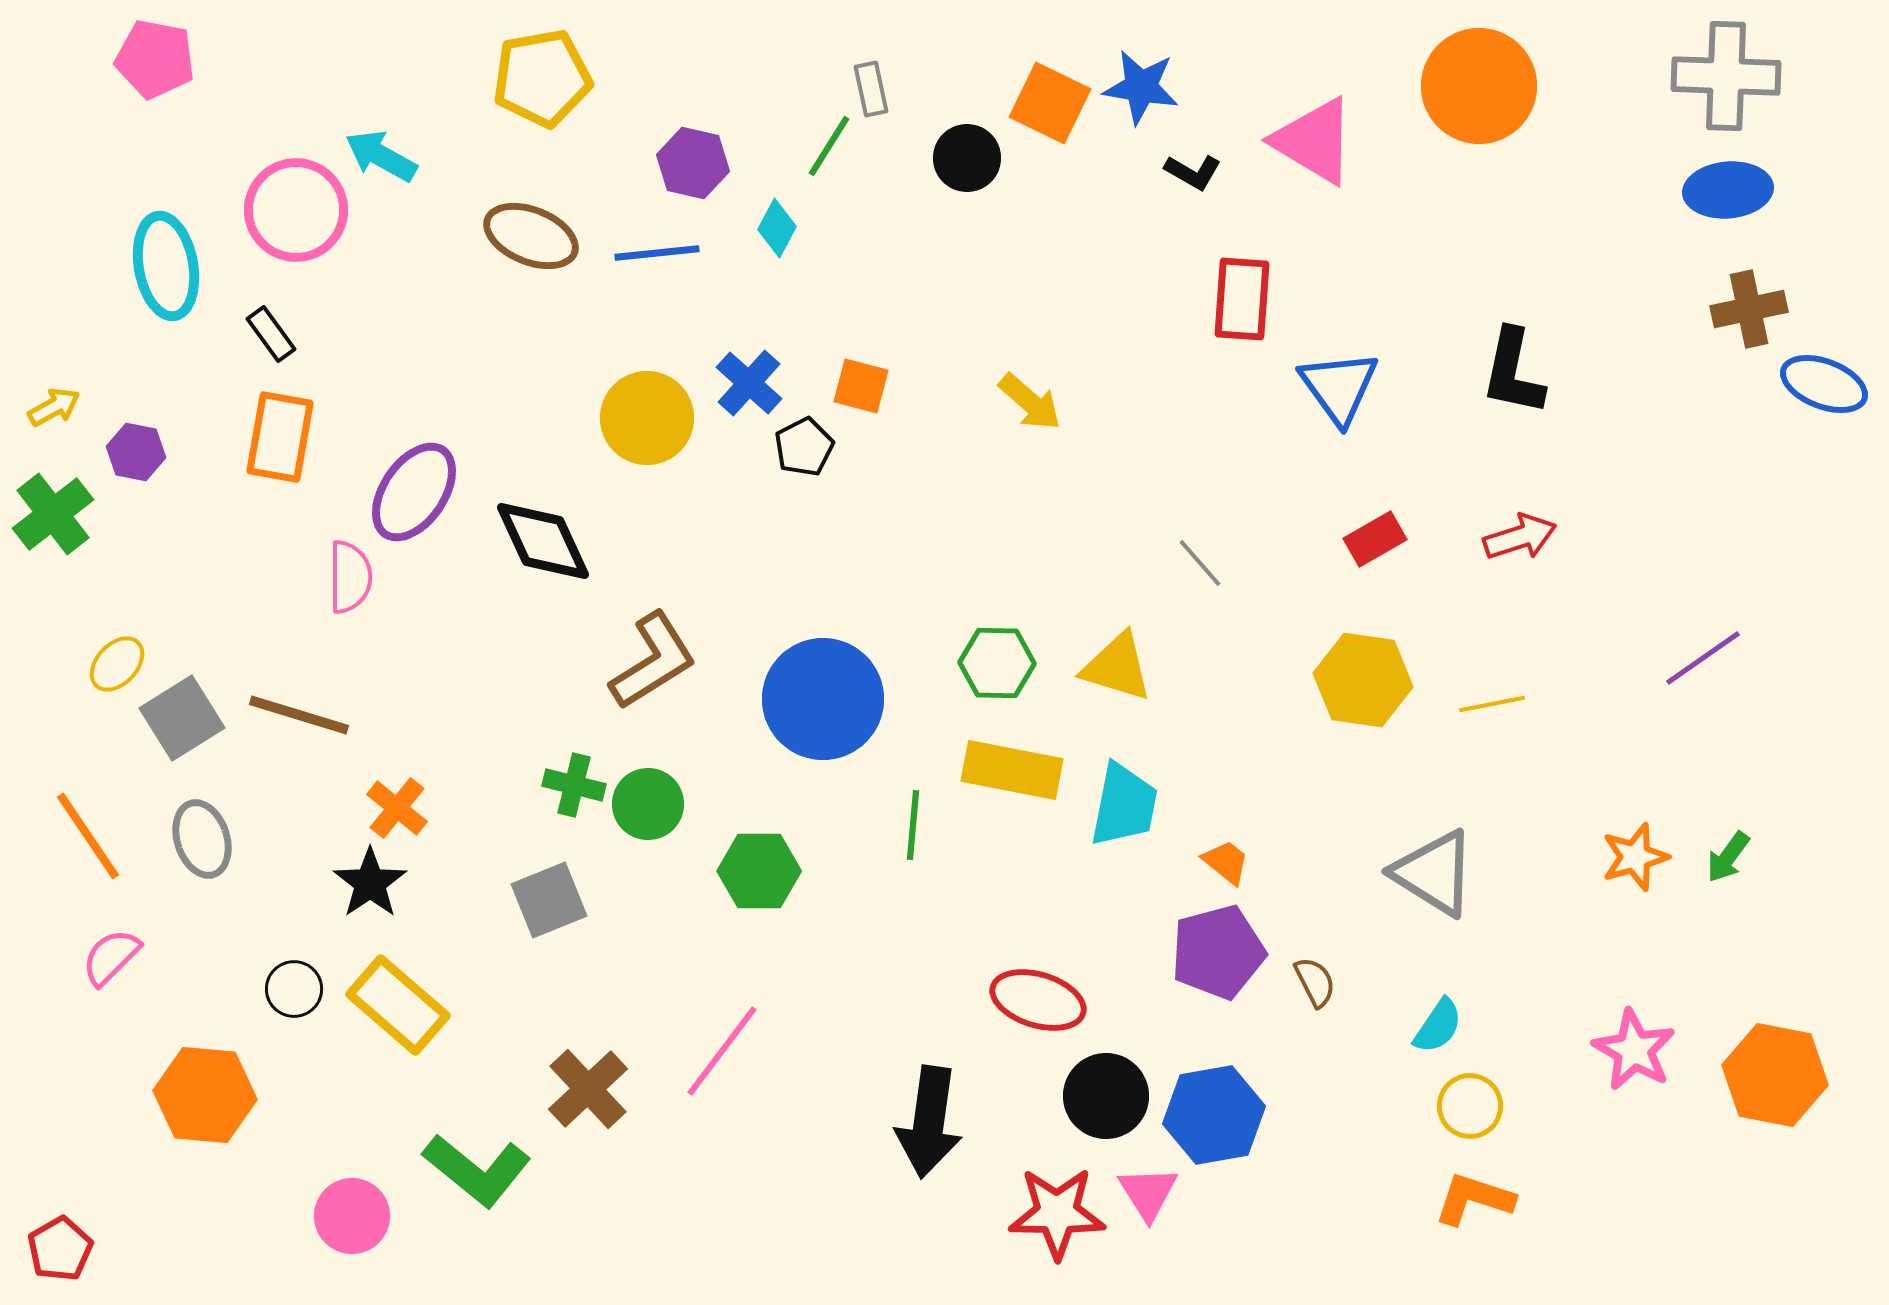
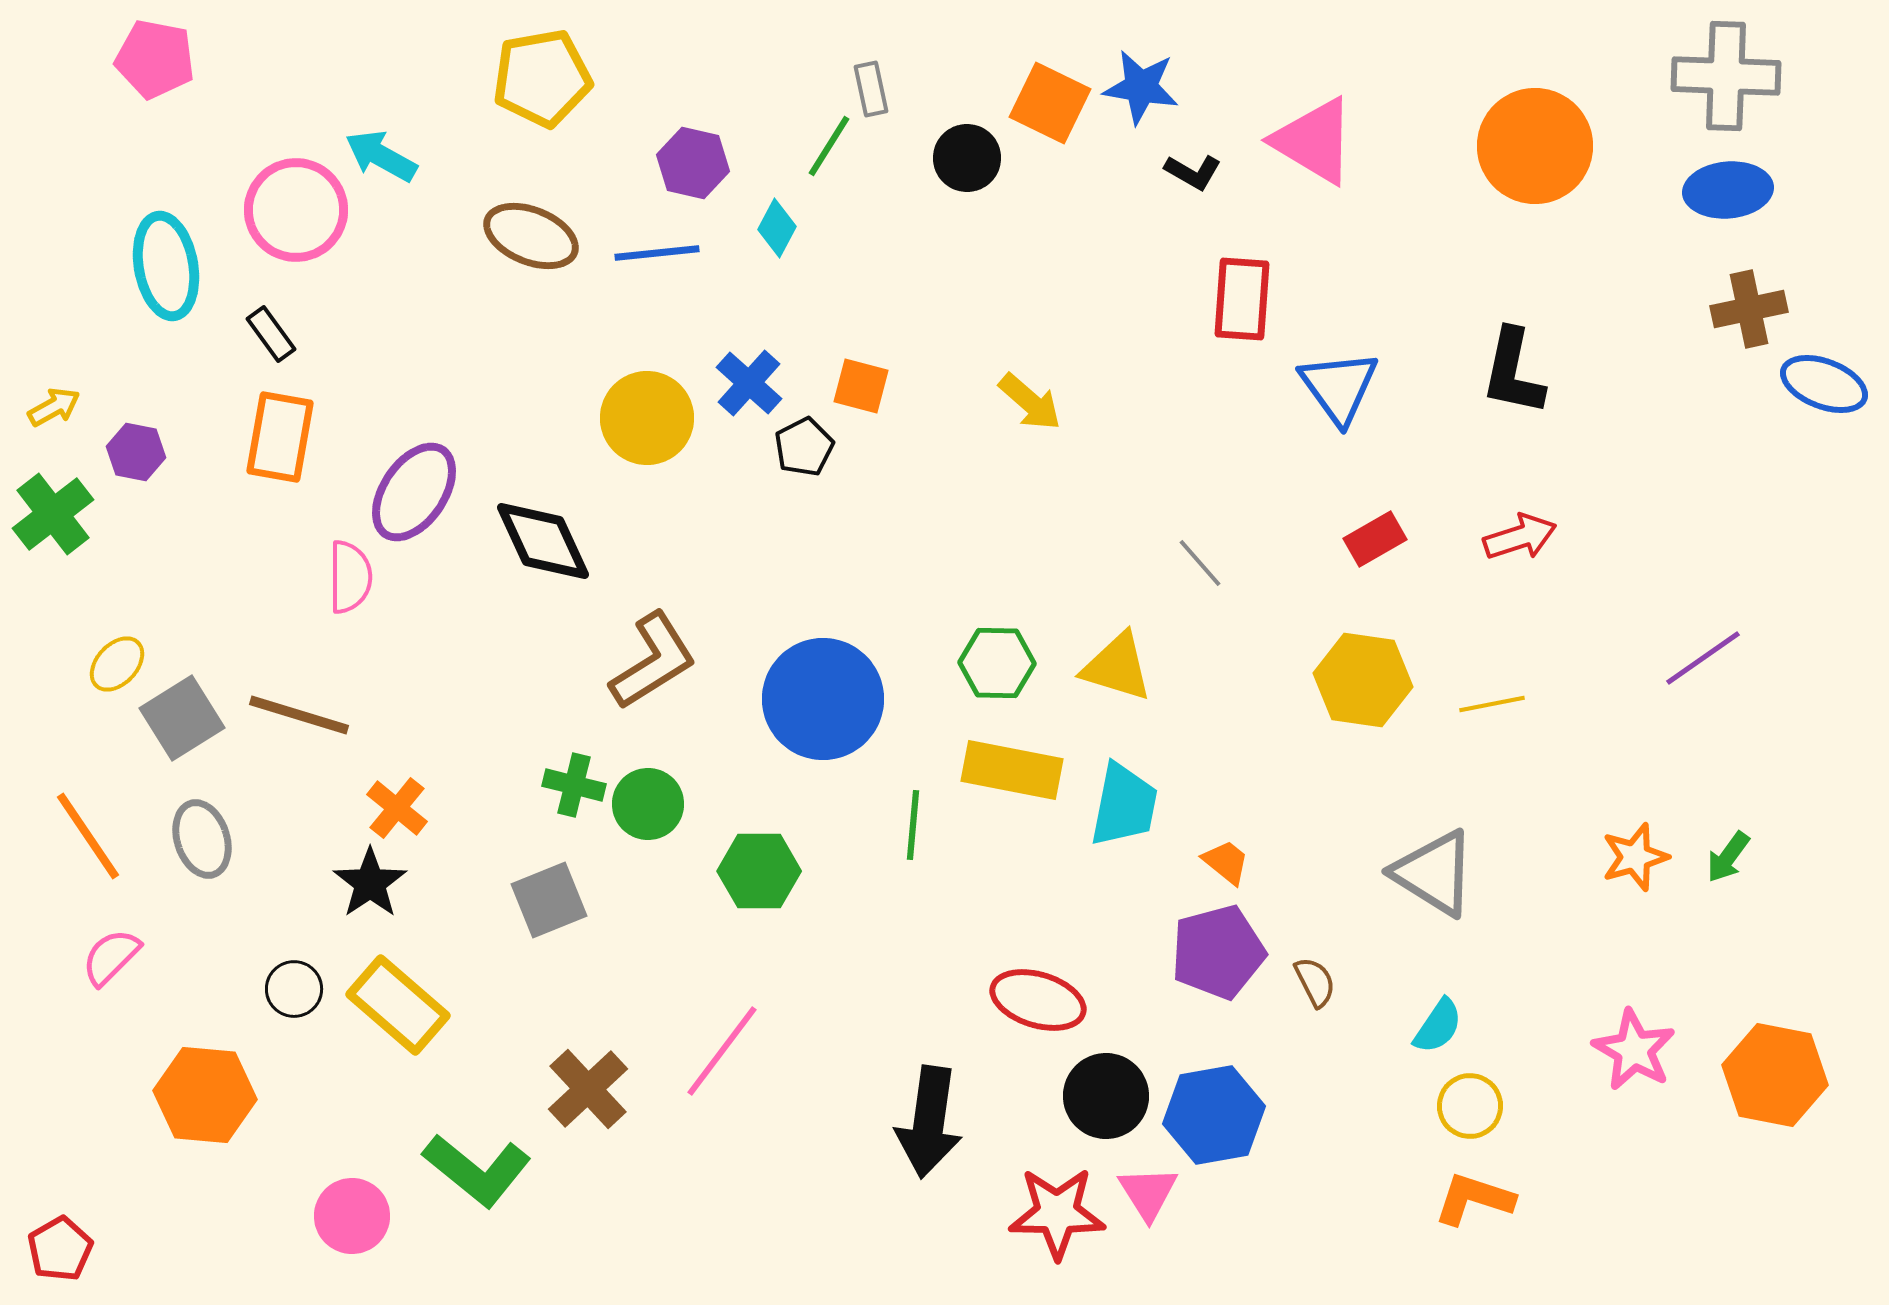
orange circle at (1479, 86): moved 56 px right, 60 px down
